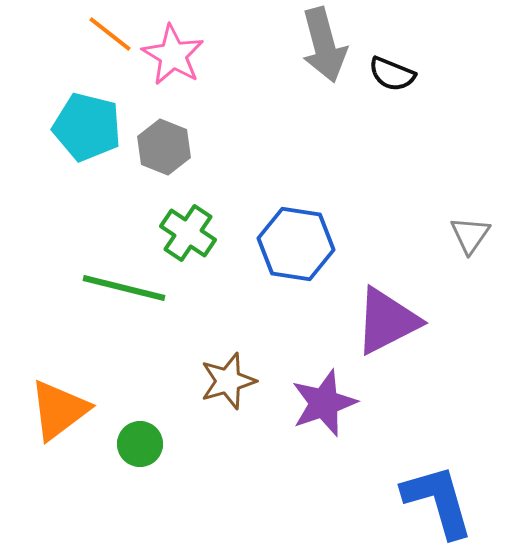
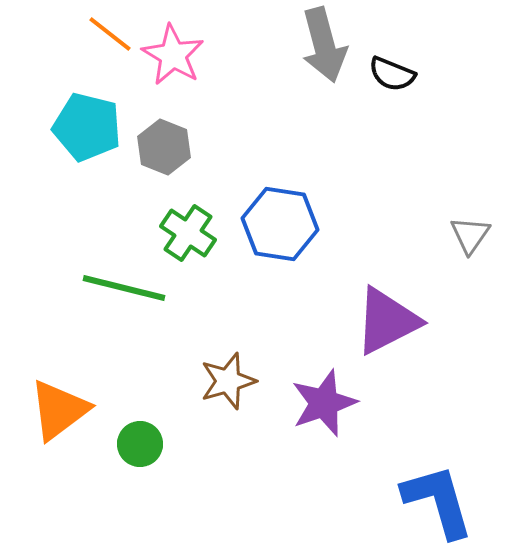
blue hexagon: moved 16 px left, 20 px up
